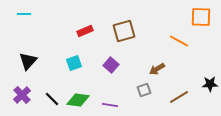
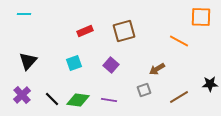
purple line: moved 1 px left, 5 px up
